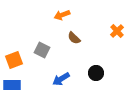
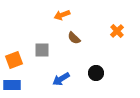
gray square: rotated 28 degrees counterclockwise
